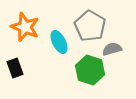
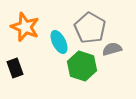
gray pentagon: moved 2 px down
green hexagon: moved 8 px left, 4 px up
